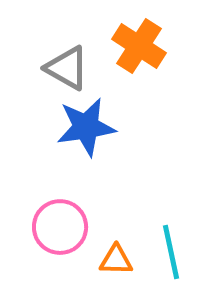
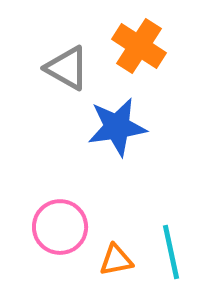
blue star: moved 31 px right
orange triangle: rotated 12 degrees counterclockwise
